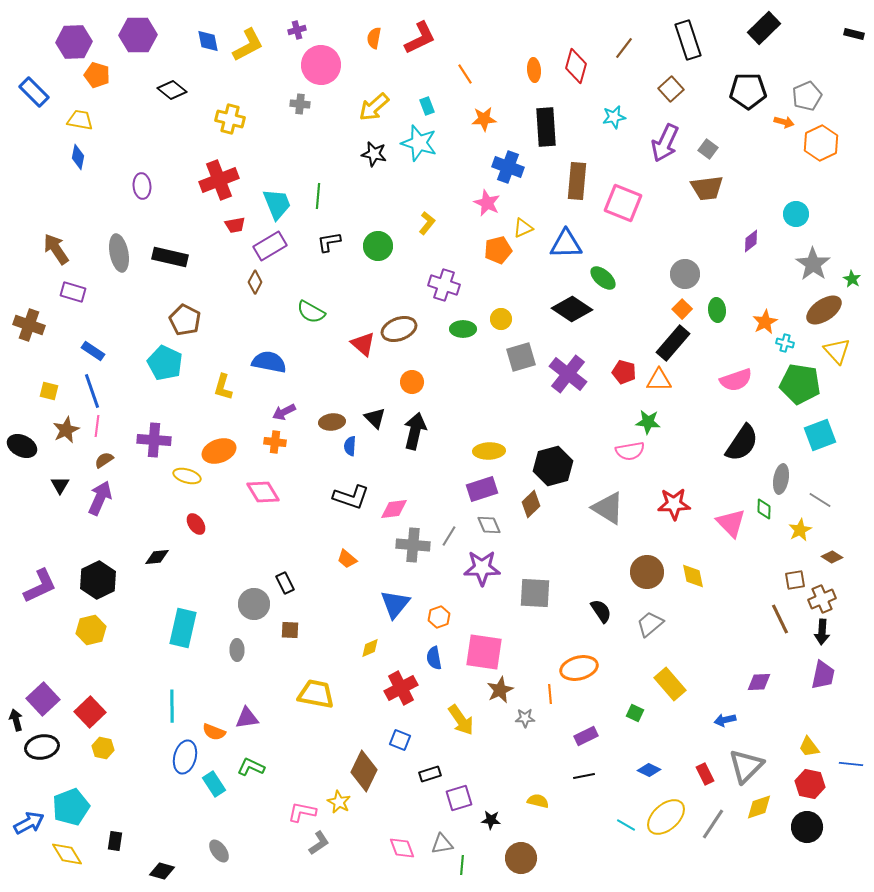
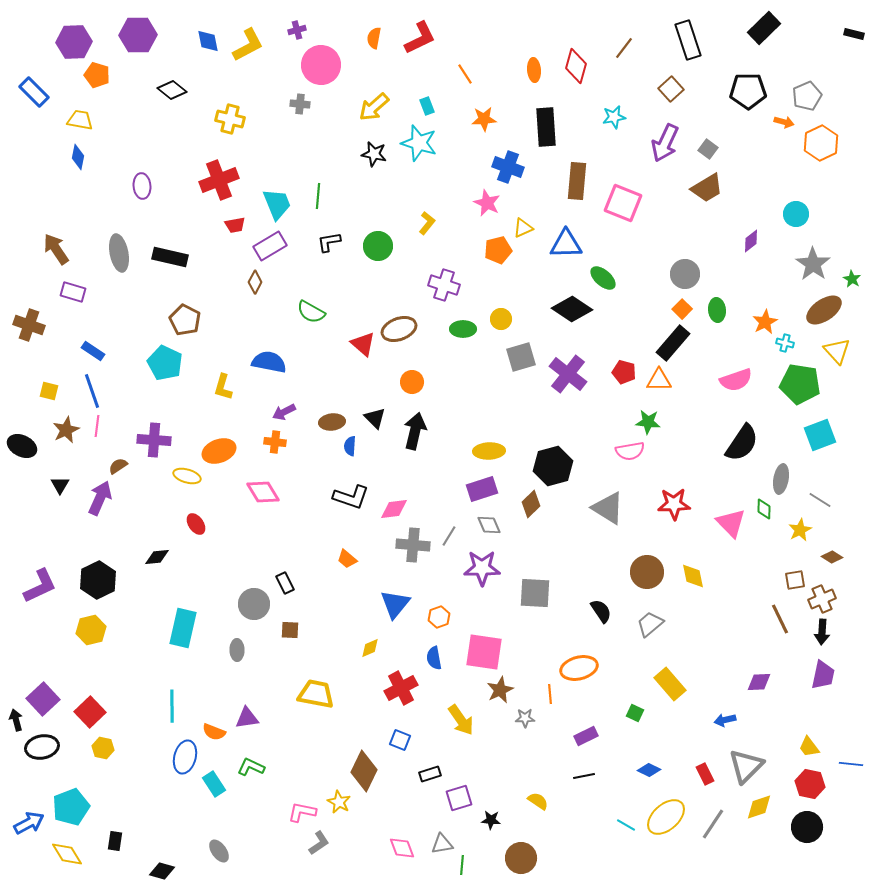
brown trapezoid at (707, 188): rotated 24 degrees counterclockwise
brown semicircle at (104, 460): moved 14 px right, 6 px down
yellow semicircle at (538, 801): rotated 20 degrees clockwise
